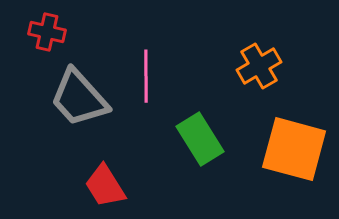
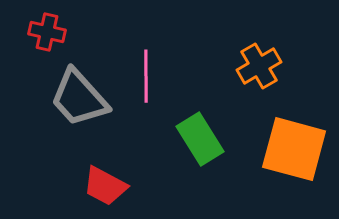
red trapezoid: rotated 30 degrees counterclockwise
